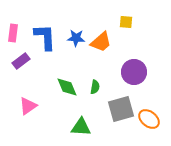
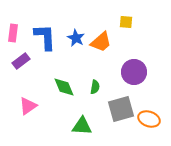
blue star: rotated 24 degrees clockwise
green diamond: moved 3 px left
orange ellipse: rotated 20 degrees counterclockwise
green triangle: moved 1 px right, 1 px up
